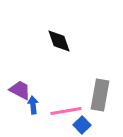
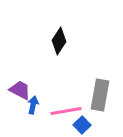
black diamond: rotated 52 degrees clockwise
blue arrow: rotated 18 degrees clockwise
